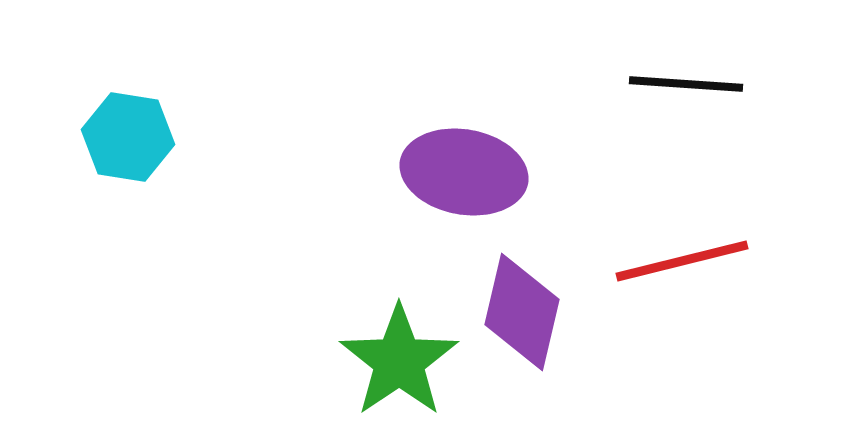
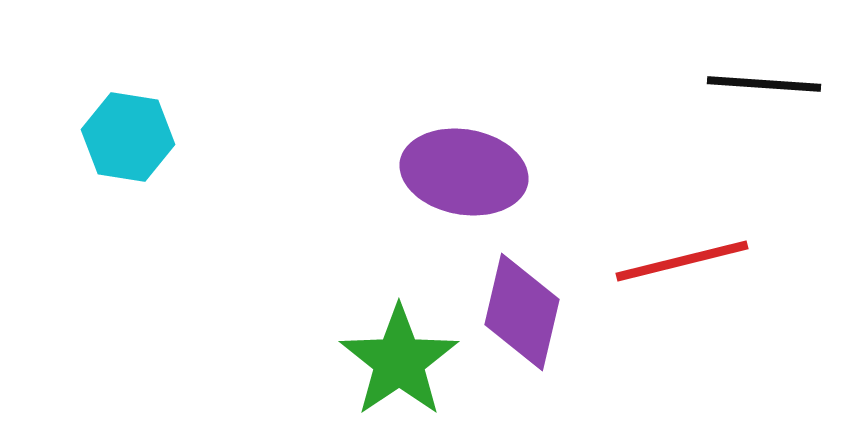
black line: moved 78 px right
